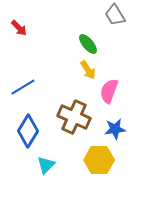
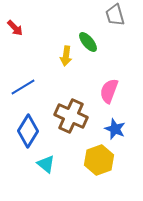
gray trapezoid: rotated 15 degrees clockwise
red arrow: moved 4 px left
green ellipse: moved 2 px up
yellow arrow: moved 22 px left, 14 px up; rotated 42 degrees clockwise
brown cross: moved 3 px left, 1 px up
blue star: rotated 30 degrees clockwise
yellow hexagon: rotated 20 degrees counterclockwise
cyan triangle: moved 1 px up; rotated 36 degrees counterclockwise
